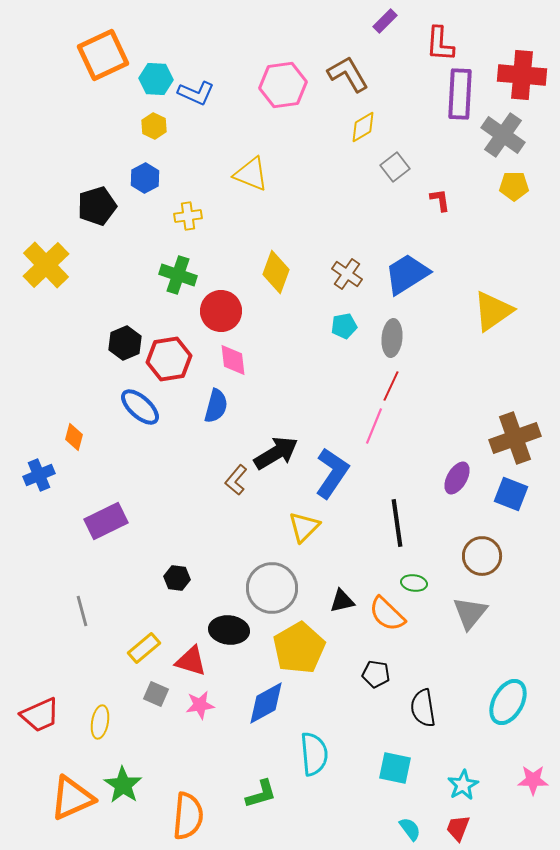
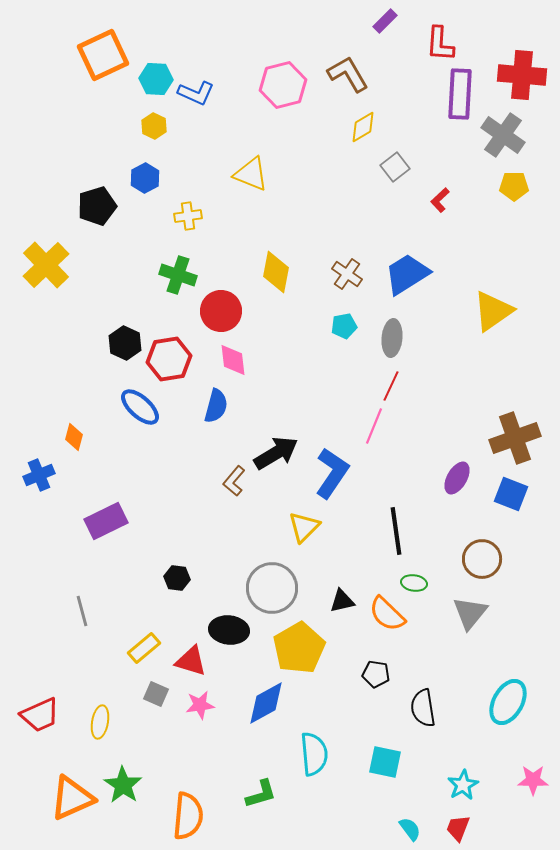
pink hexagon at (283, 85): rotated 6 degrees counterclockwise
red L-shape at (440, 200): rotated 125 degrees counterclockwise
yellow diamond at (276, 272): rotated 9 degrees counterclockwise
black hexagon at (125, 343): rotated 12 degrees counterclockwise
brown L-shape at (236, 480): moved 2 px left, 1 px down
black line at (397, 523): moved 1 px left, 8 px down
brown circle at (482, 556): moved 3 px down
cyan square at (395, 768): moved 10 px left, 6 px up
